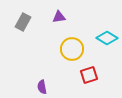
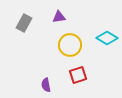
gray rectangle: moved 1 px right, 1 px down
yellow circle: moved 2 px left, 4 px up
red square: moved 11 px left
purple semicircle: moved 4 px right, 2 px up
